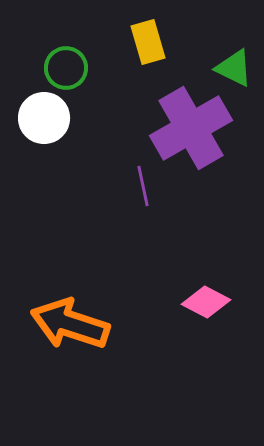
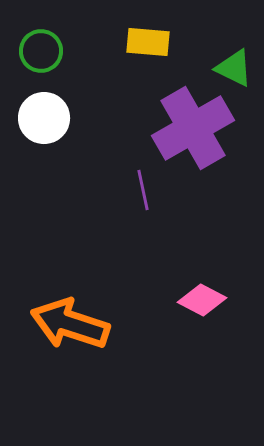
yellow rectangle: rotated 69 degrees counterclockwise
green circle: moved 25 px left, 17 px up
purple cross: moved 2 px right
purple line: moved 4 px down
pink diamond: moved 4 px left, 2 px up
